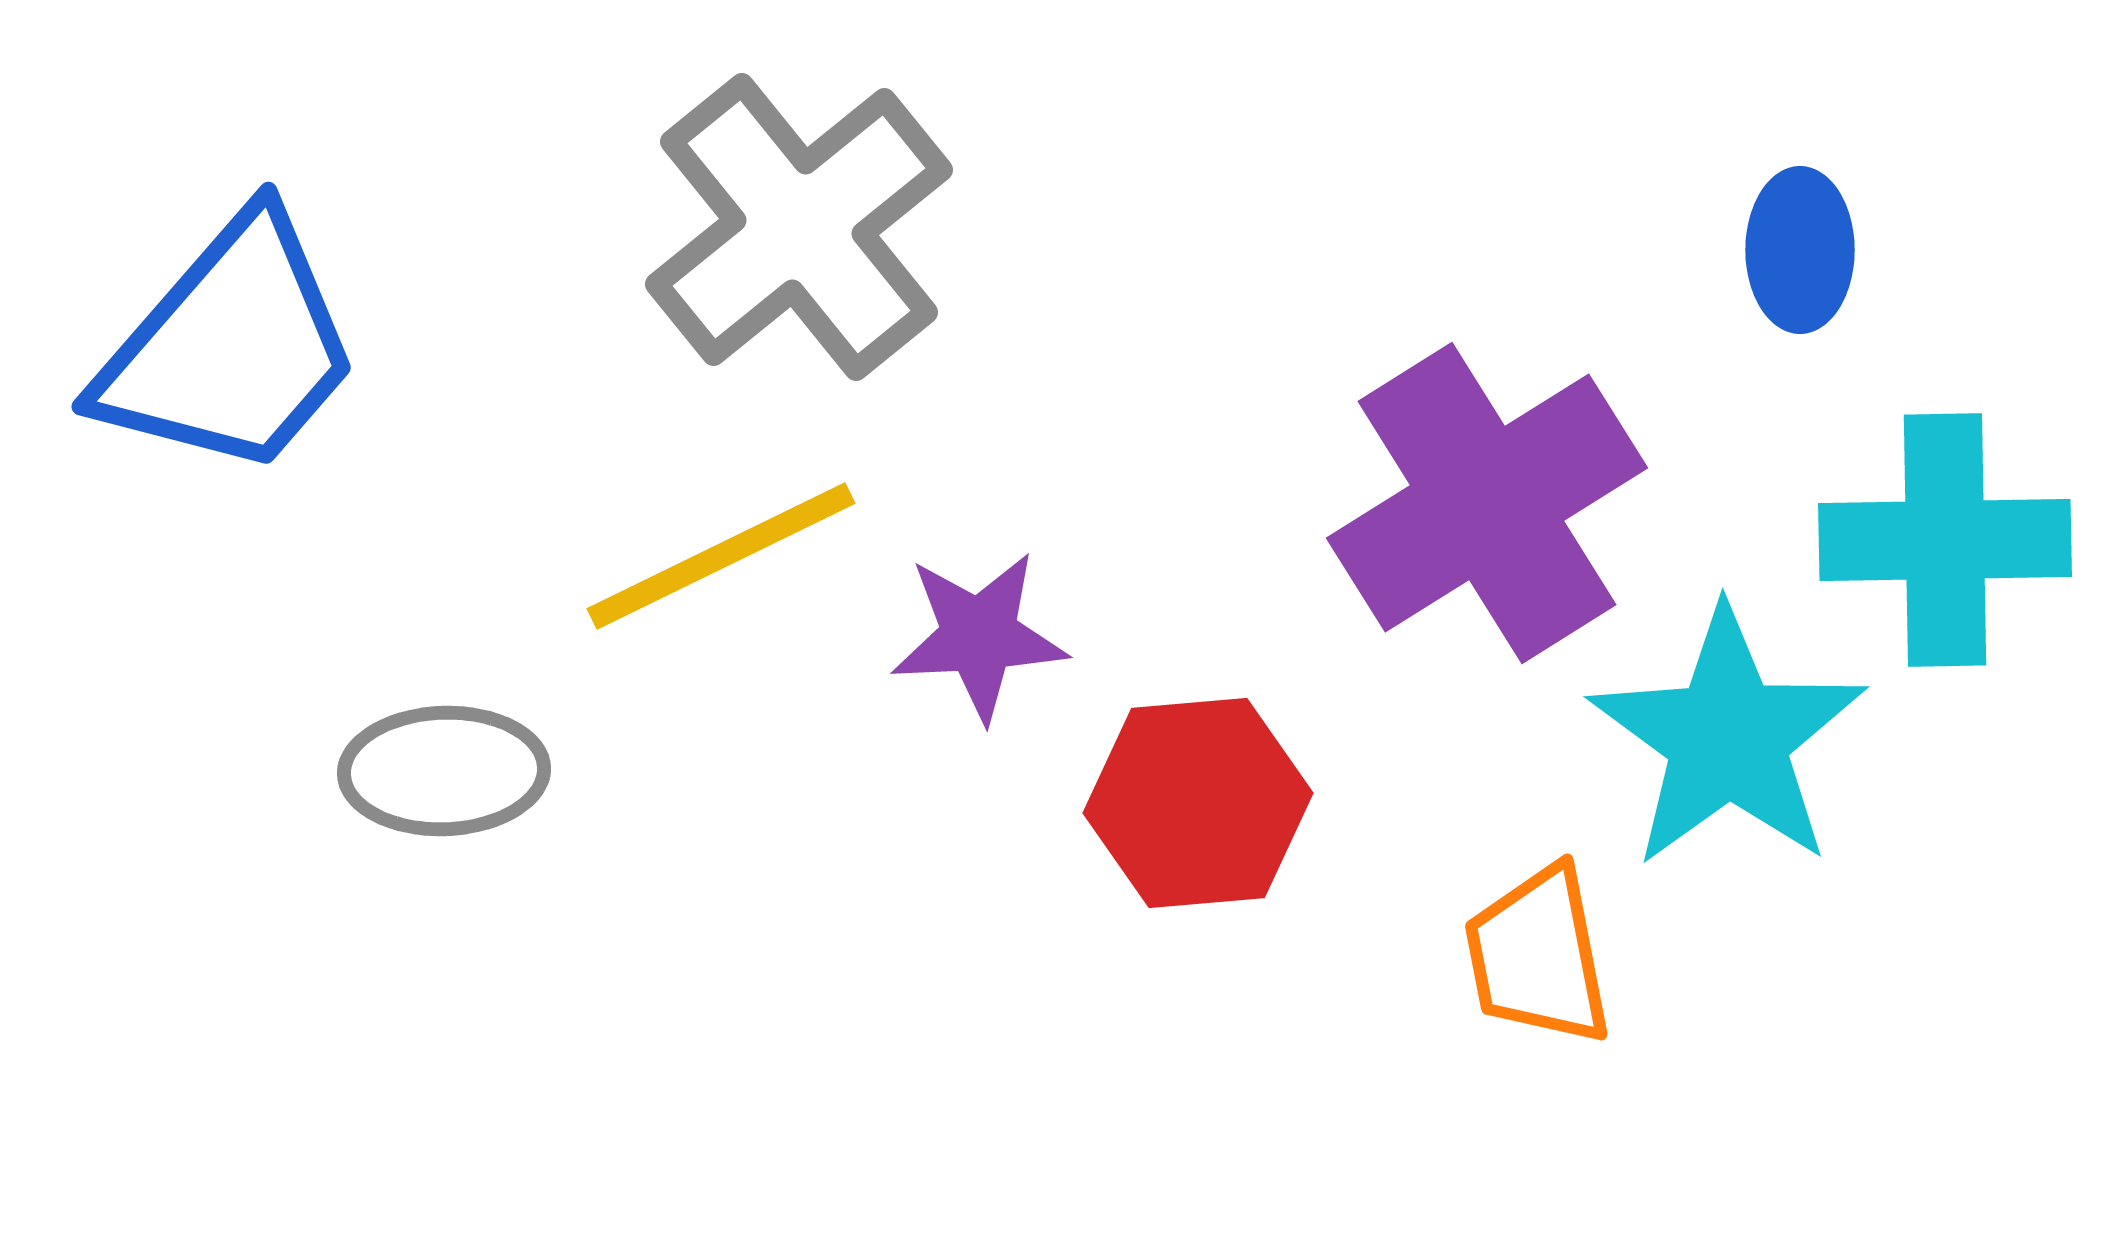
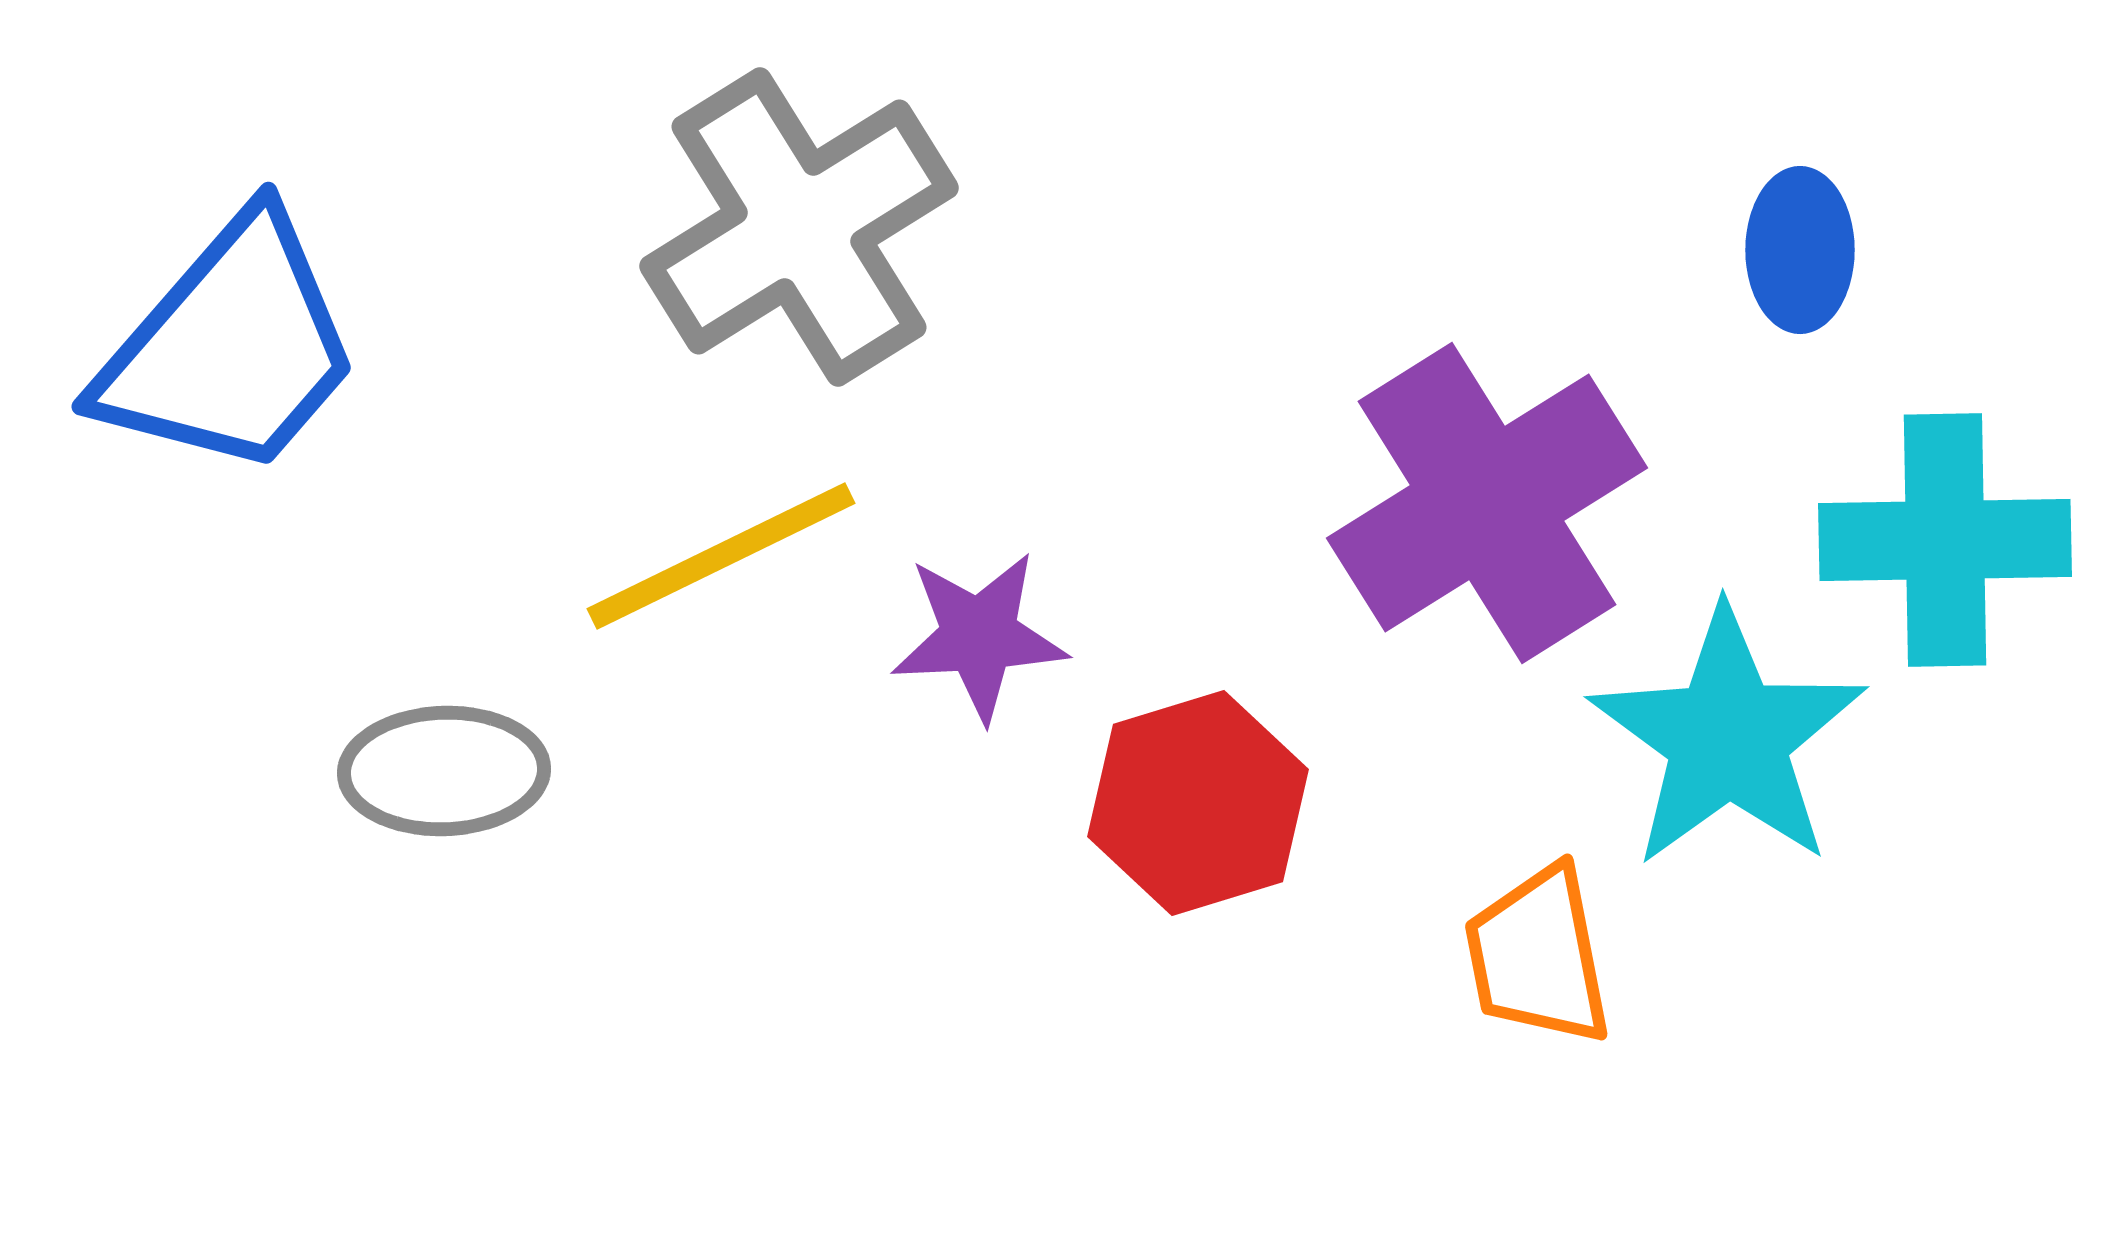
gray cross: rotated 7 degrees clockwise
red hexagon: rotated 12 degrees counterclockwise
